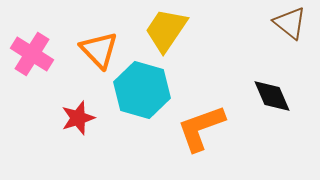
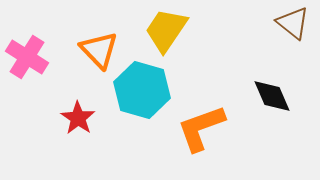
brown triangle: moved 3 px right
pink cross: moved 5 px left, 3 px down
red star: rotated 20 degrees counterclockwise
